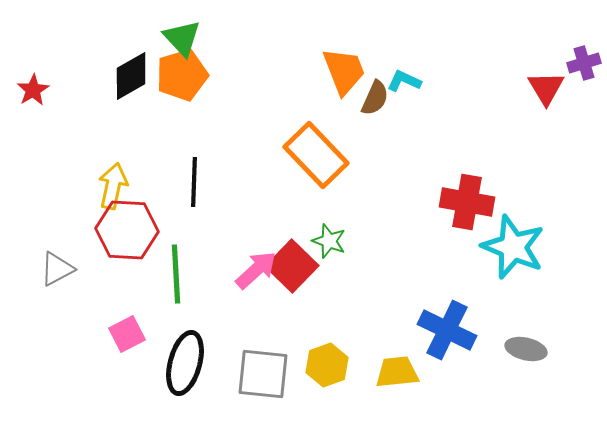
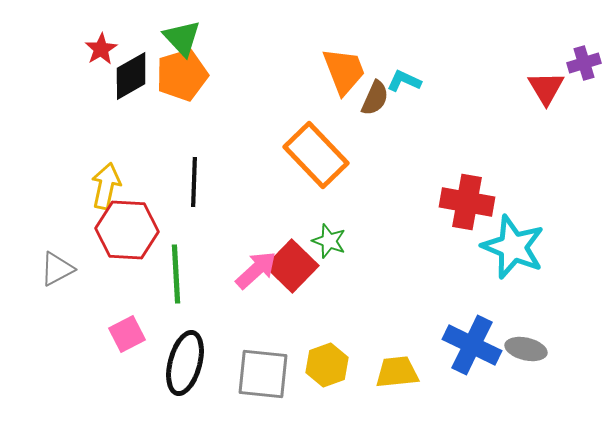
red star: moved 68 px right, 41 px up
yellow arrow: moved 7 px left
blue cross: moved 25 px right, 15 px down
